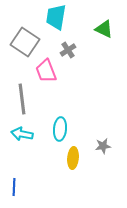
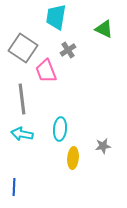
gray square: moved 2 px left, 6 px down
